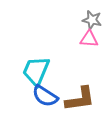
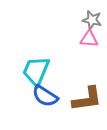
brown L-shape: moved 7 px right
